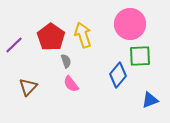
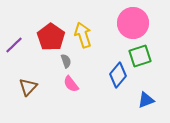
pink circle: moved 3 px right, 1 px up
green square: rotated 15 degrees counterclockwise
blue triangle: moved 4 px left
